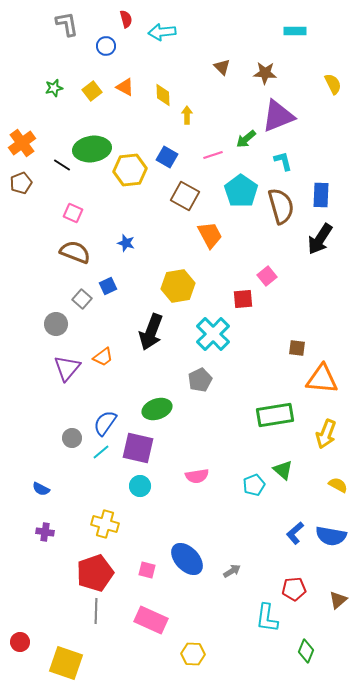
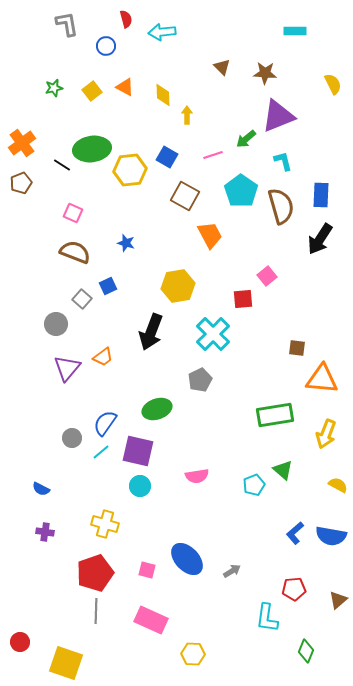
purple square at (138, 448): moved 3 px down
